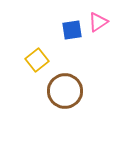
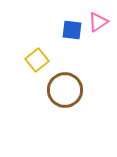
blue square: rotated 15 degrees clockwise
brown circle: moved 1 px up
